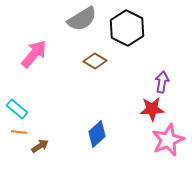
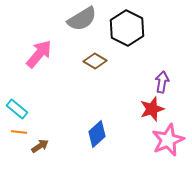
pink arrow: moved 5 px right
red star: rotated 15 degrees counterclockwise
